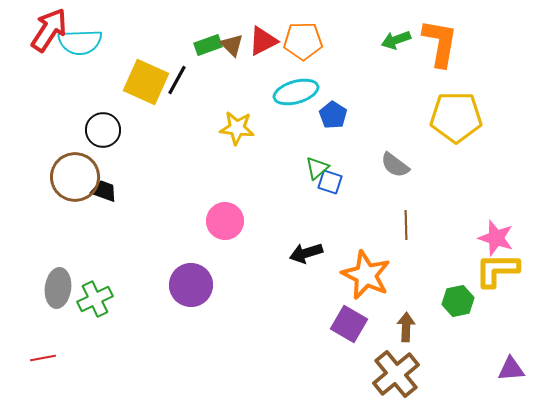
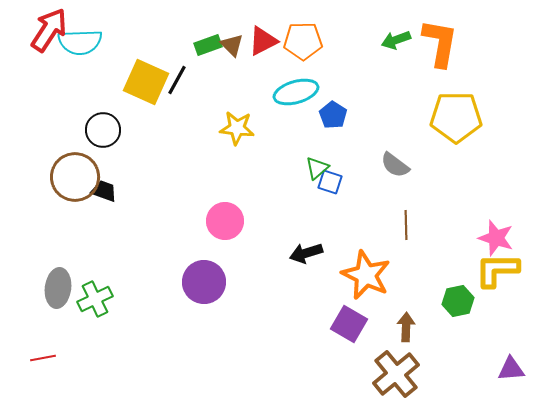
purple circle: moved 13 px right, 3 px up
